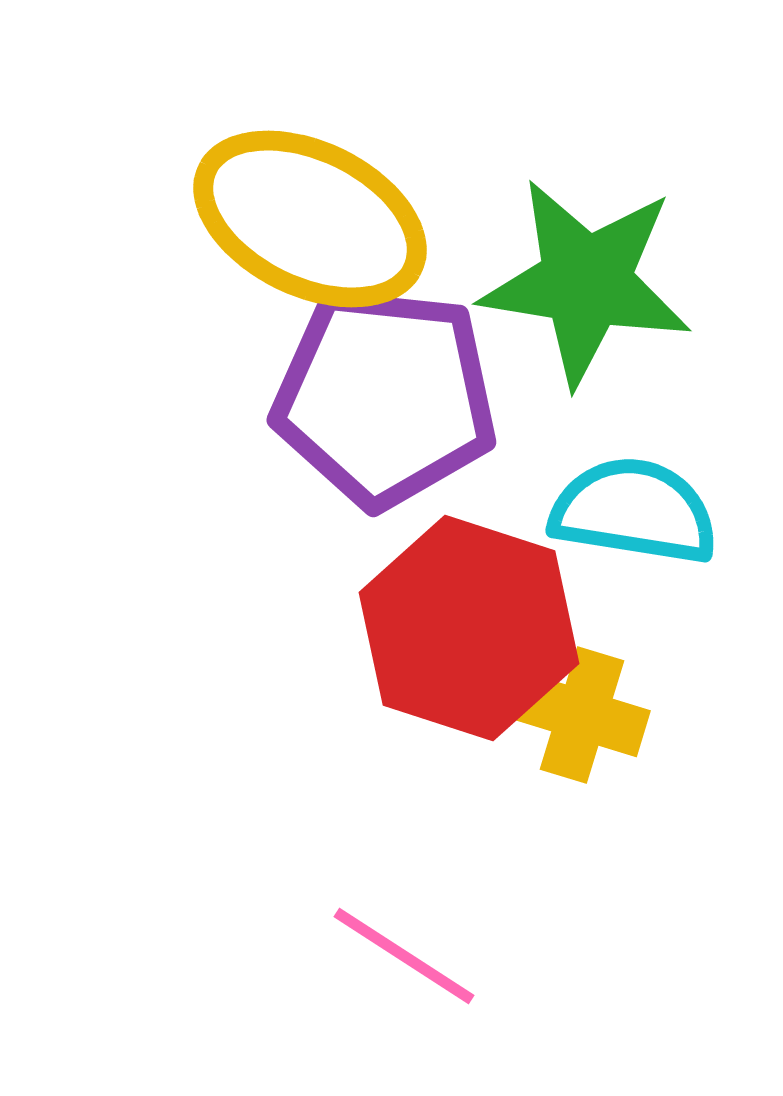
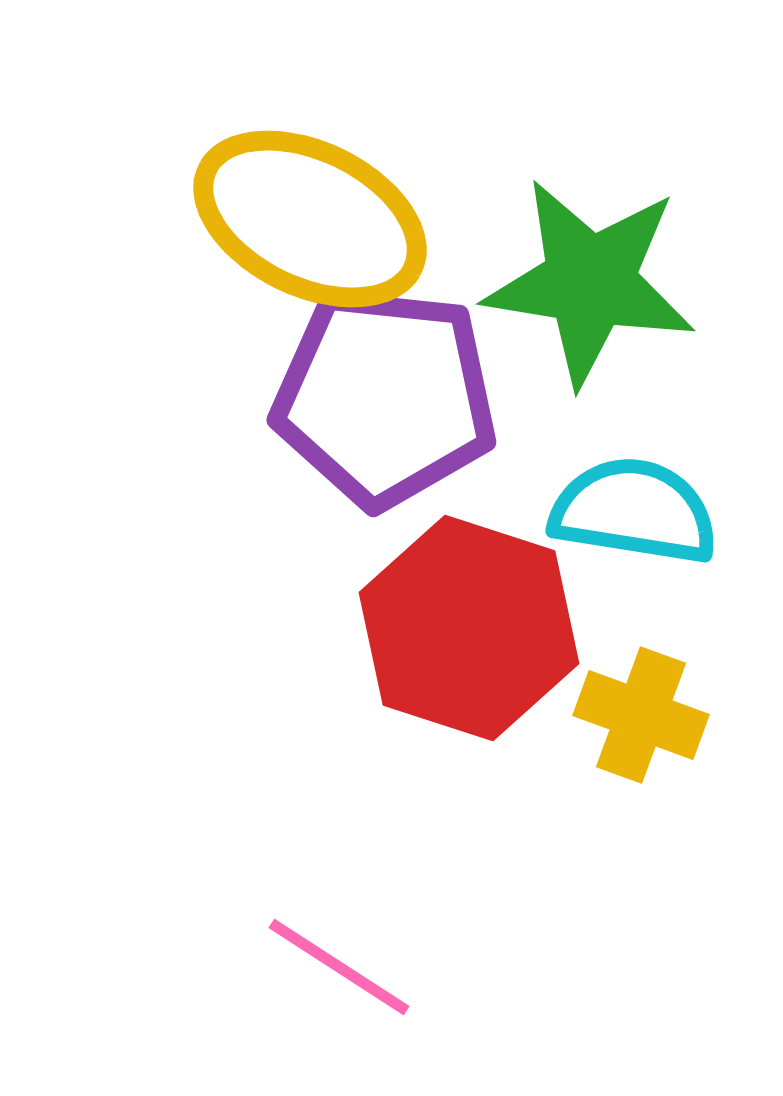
green star: moved 4 px right
yellow cross: moved 59 px right; rotated 3 degrees clockwise
pink line: moved 65 px left, 11 px down
